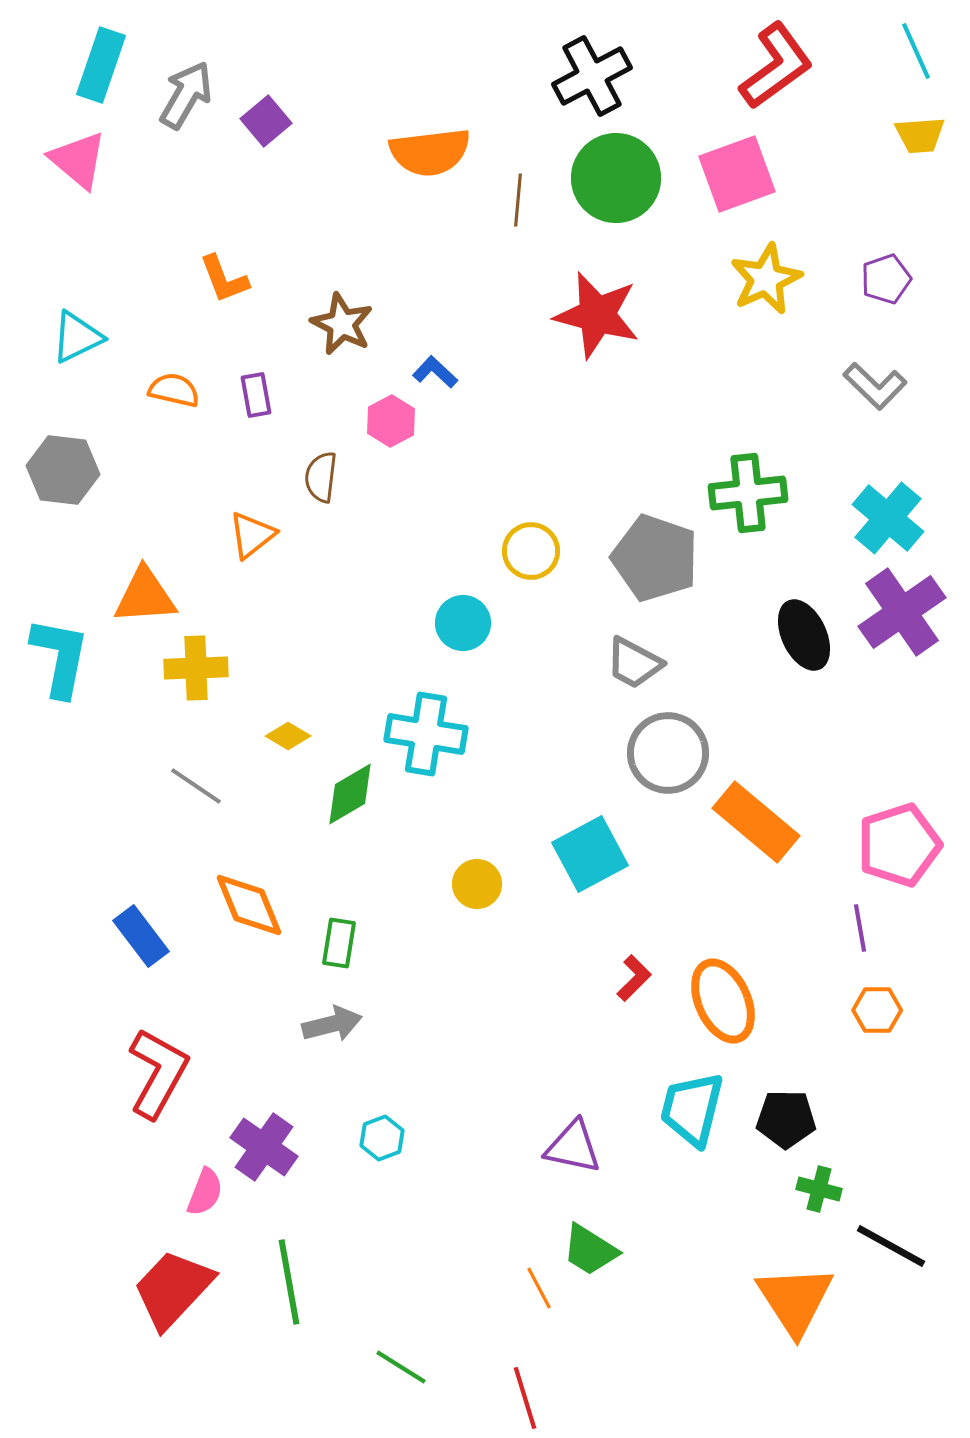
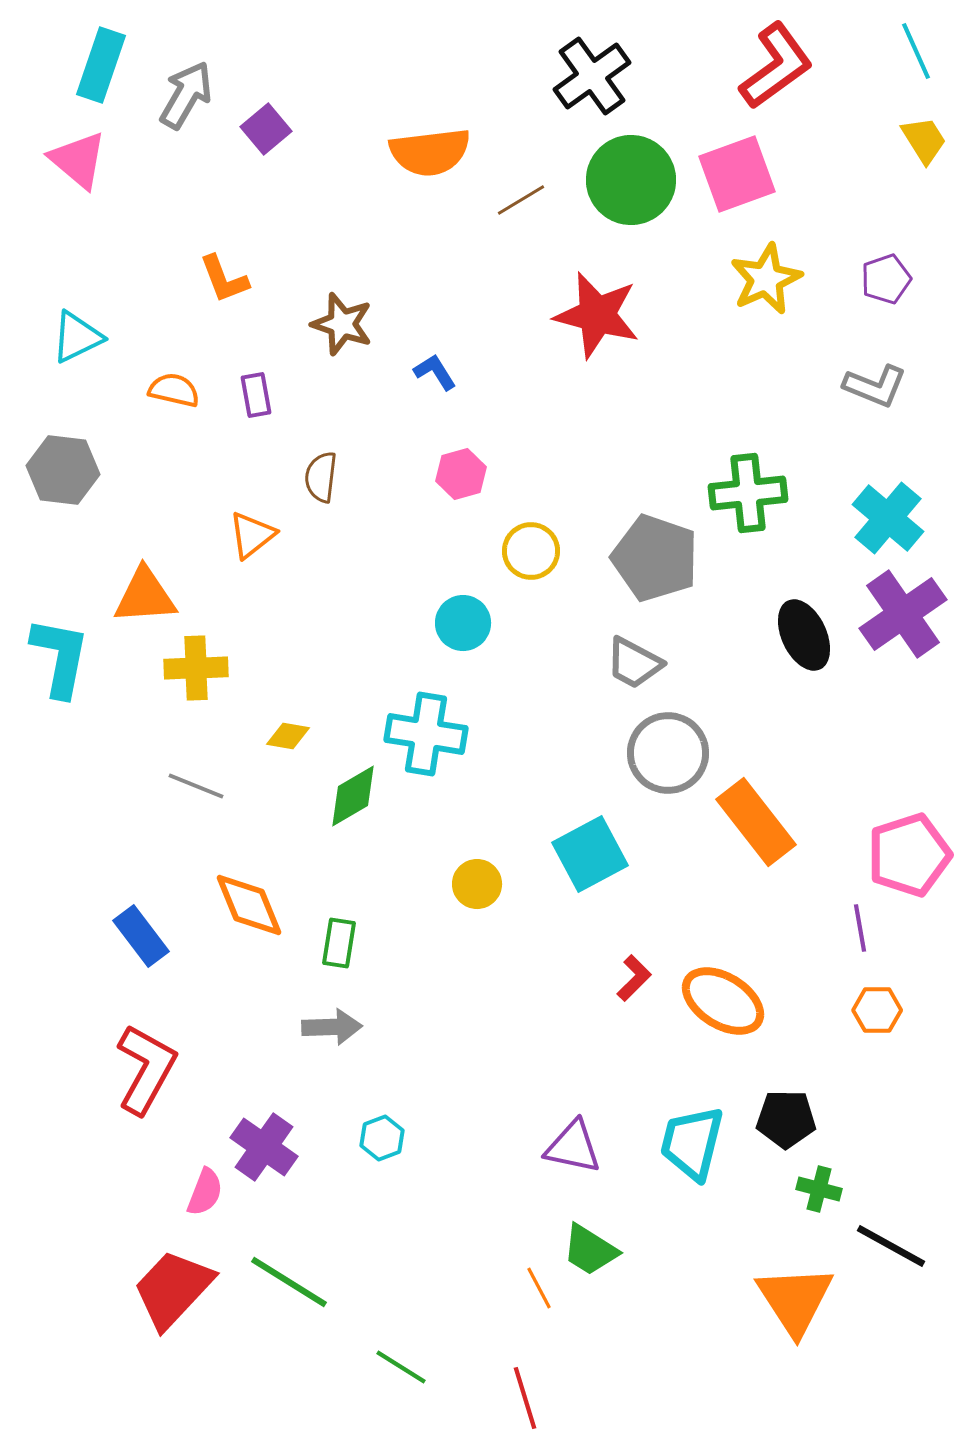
black cross at (592, 76): rotated 8 degrees counterclockwise
purple square at (266, 121): moved 8 px down
yellow trapezoid at (920, 135): moved 4 px right, 5 px down; rotated 118 degrees counterclockwise
green circle at (616, 178): moved 15 px right, 2 px down
brown line at (518, 200): moved 3 px right; rotated 54 degrees clockwise
brown star at (342, 324): rotated 8 degrees counterclockwise
blue L-shape at (435, 372): rotated 15 degrees clockwise
gray L-shape at (875, 386): rotated 22 degrees counterclockwise
pink hexagon at (391, 421): moved 70 px right, 53 px down; rotated 12 degrees clockwise
purple cross at (902, 612): moved 1 px right, 2 px down
yellow diamond at (288, 736): rotated 21 degrees counterclockwise
gray line at (196, 786): rotated 12 degrees counterclockwise
green diamond at (350, 794): moved 3 px right, 2 px down
orange rectangle at (756, 822): rotated 12 degrees clockwise
pink pentagon at (899, 845): moved 10 px right, 10 px down
orange ellipse at (723, 1001): rotated 34 degrees counterclockwise
gray arrow at (332, 1024): moved 3 px down; rotated 12 degrees clockwise
red L-shape at (158, 1073): moved 12 px left, 4 px up
cyan trapezoid at (692, 1109): moved 34 px down
green line at (289, 1282): rotated 48 degrees counterclockwise
